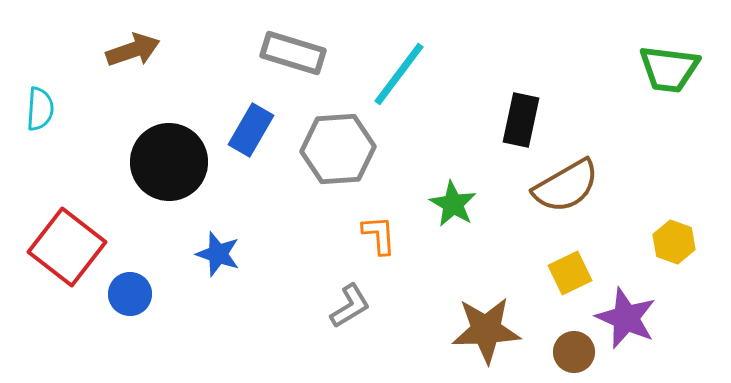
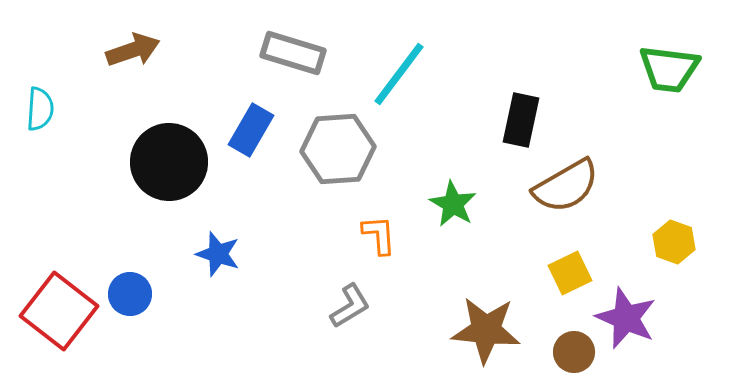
red square: moved 8 px left, 64 px down
brown star: rotated 8 degrees clockwise
